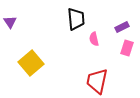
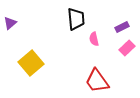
purple triangle: moved 1 px down; rotated 24 degrees clockwise
pink rectangle: rotated 28 degrees clockwise
red trapezoid: rotated 48 degrees counterclockwise
